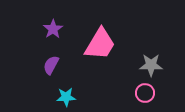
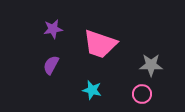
purple star: rotated 24 degrees clockwise
pink trapezoid: rotated 78 degrees clockwise
pink circle: moved 3 px left, 1 px down
cyan star: moved 26 px right, 7 px up; rotated 18 degrees clockwise
